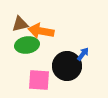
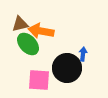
green ellipse: moved 1 px right, 1 px up; rotated 55 degrees clockwise
blue arrow: rotated 32 degrees counterclockwise
black circle: moved 2 px down
